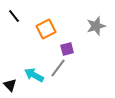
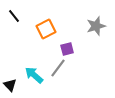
cyan arrow: rotated 12 degrees clockwise
